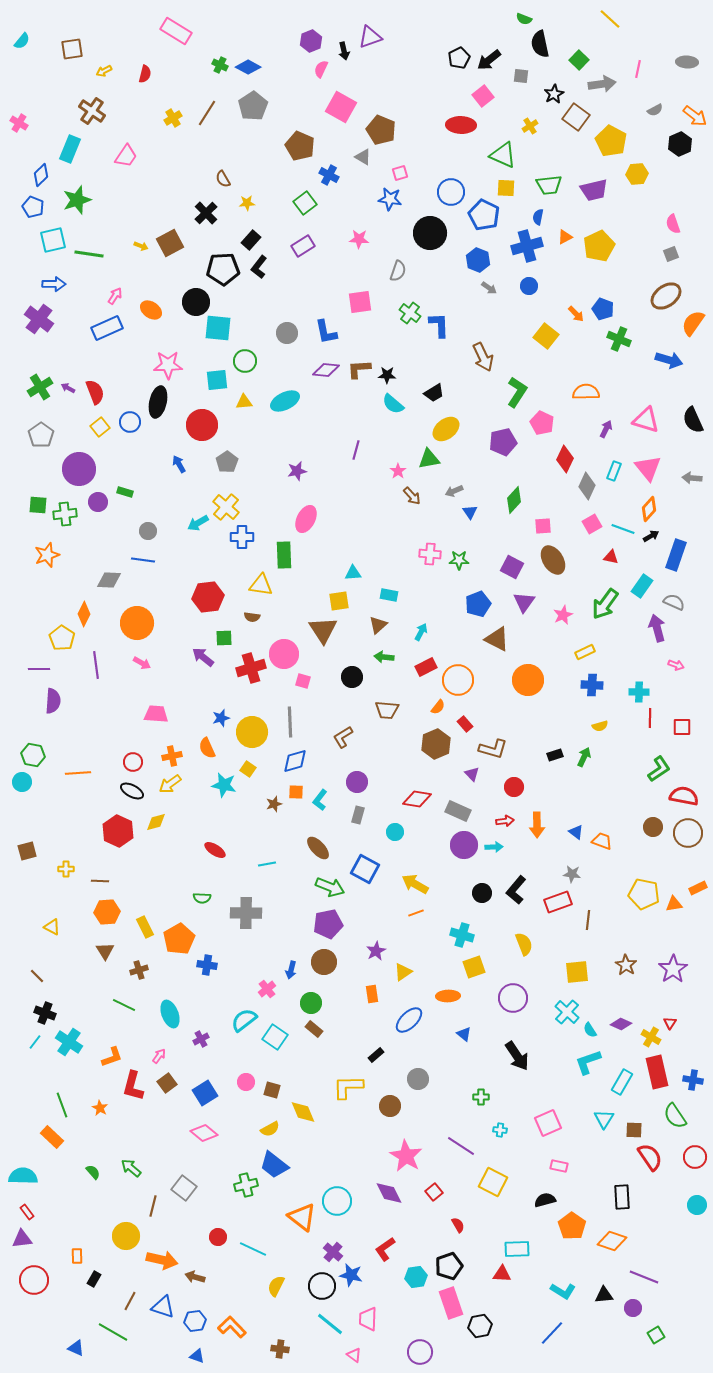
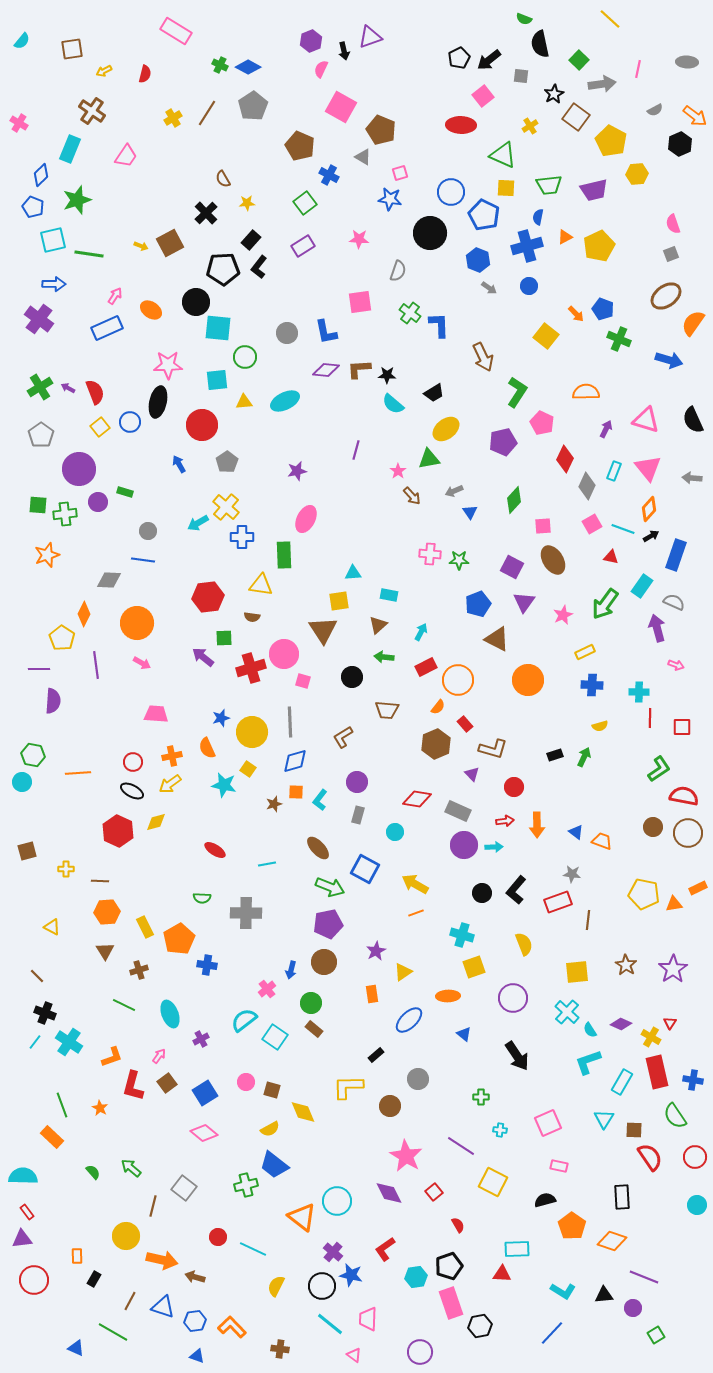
green circle at (245, 361): moved 4 px up
